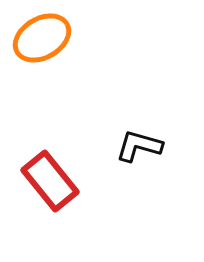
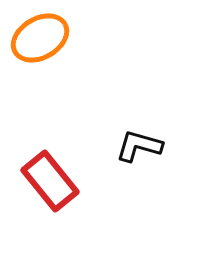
orange ellipse: moved 2 px left
